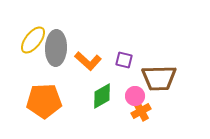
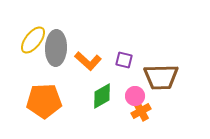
brown trapezoid: moved 2 px right, 1 px up
